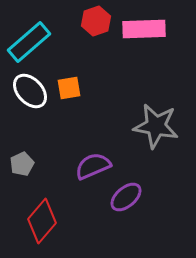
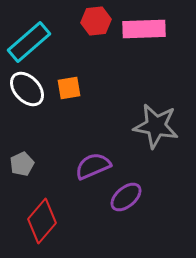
red hexagon: rotated 12 degrees clockwise
white ellipse: moved 3 px left, 2 px up
